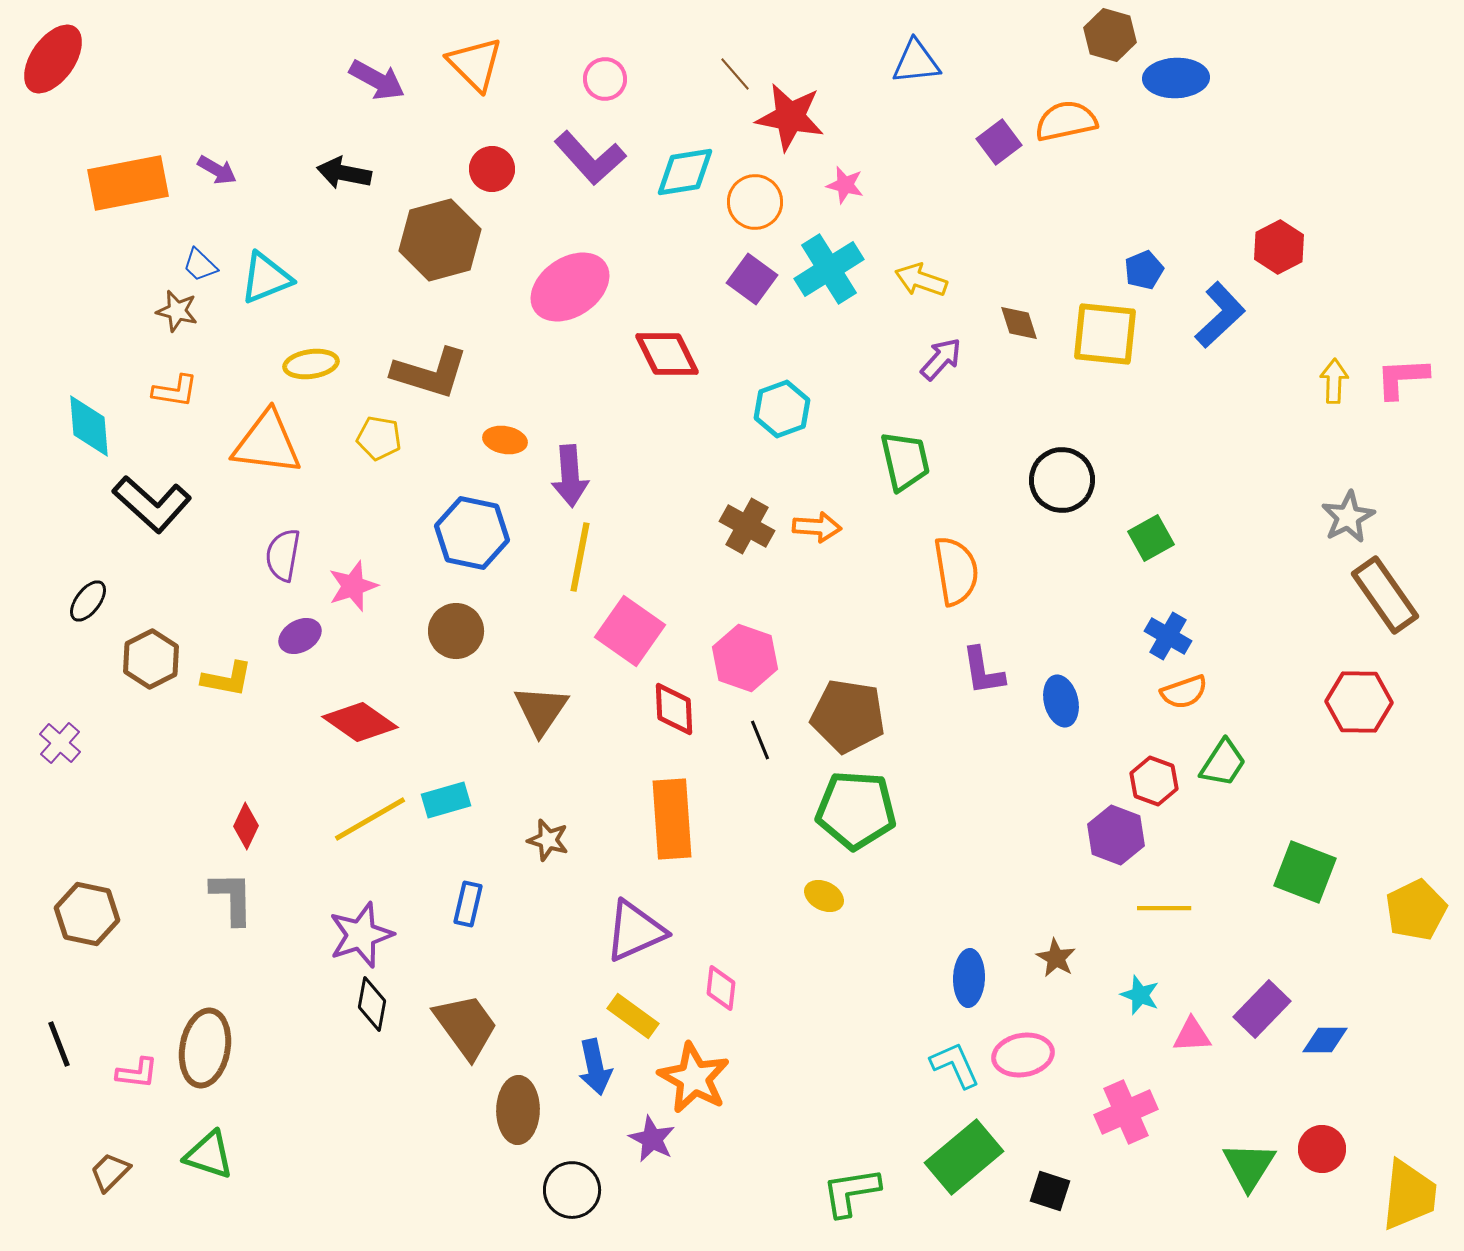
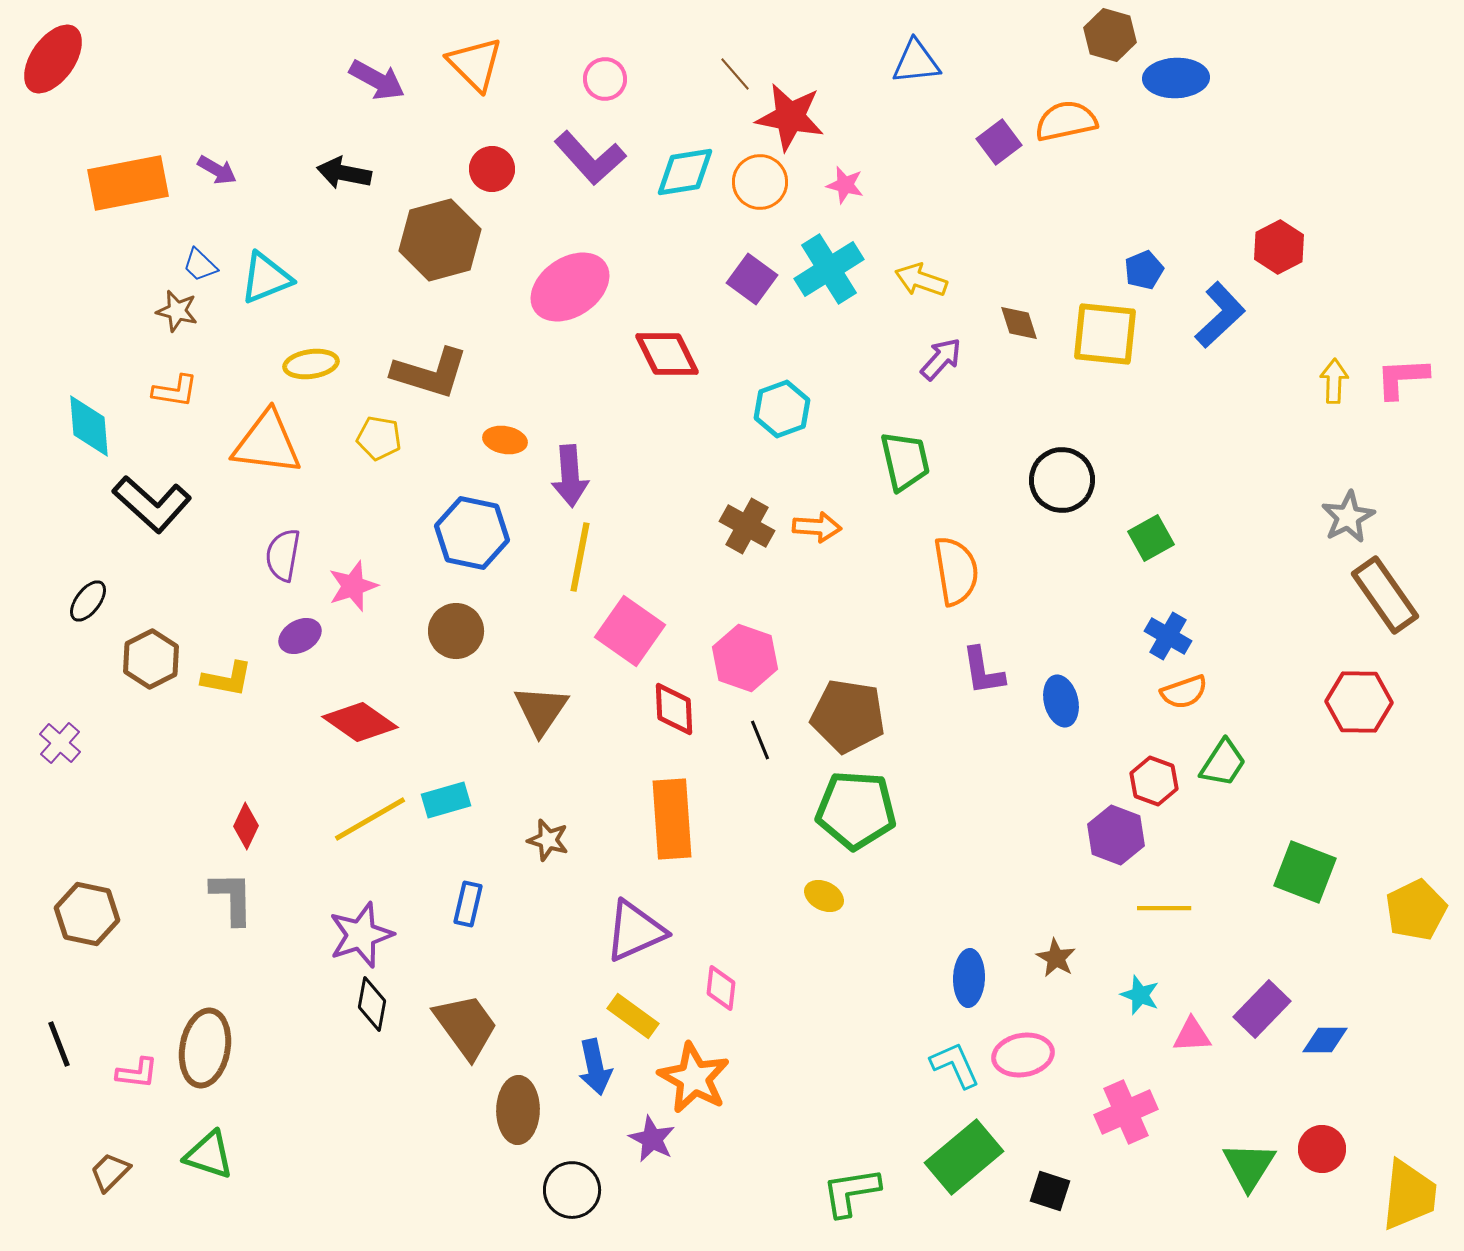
orange circle at (755, 202): moved 5 px right, 20 px up
